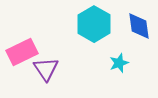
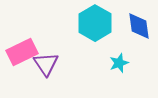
cyan hexagon: moved 1 px right, 1 px up
purple triangle: moved 5 px up
